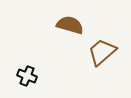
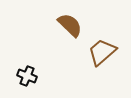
brown semicircle: rotated 28 degrees clockwise
